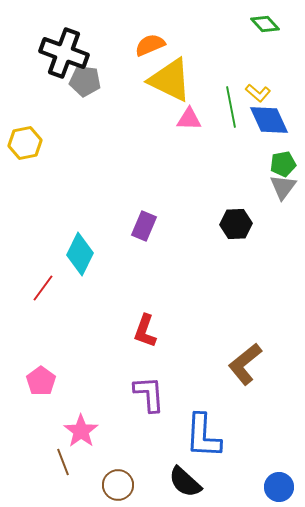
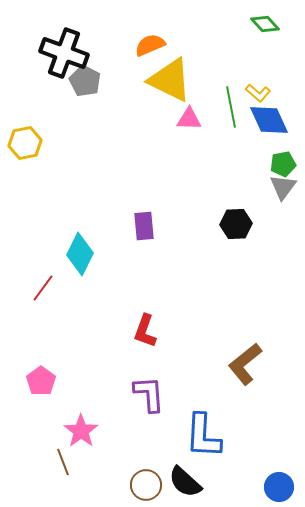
gray pentagon: rotated 20 degrees clockwise
purple rectangle: rotated 28 degrees counterclockwise
brown circle: moved 28 px right
